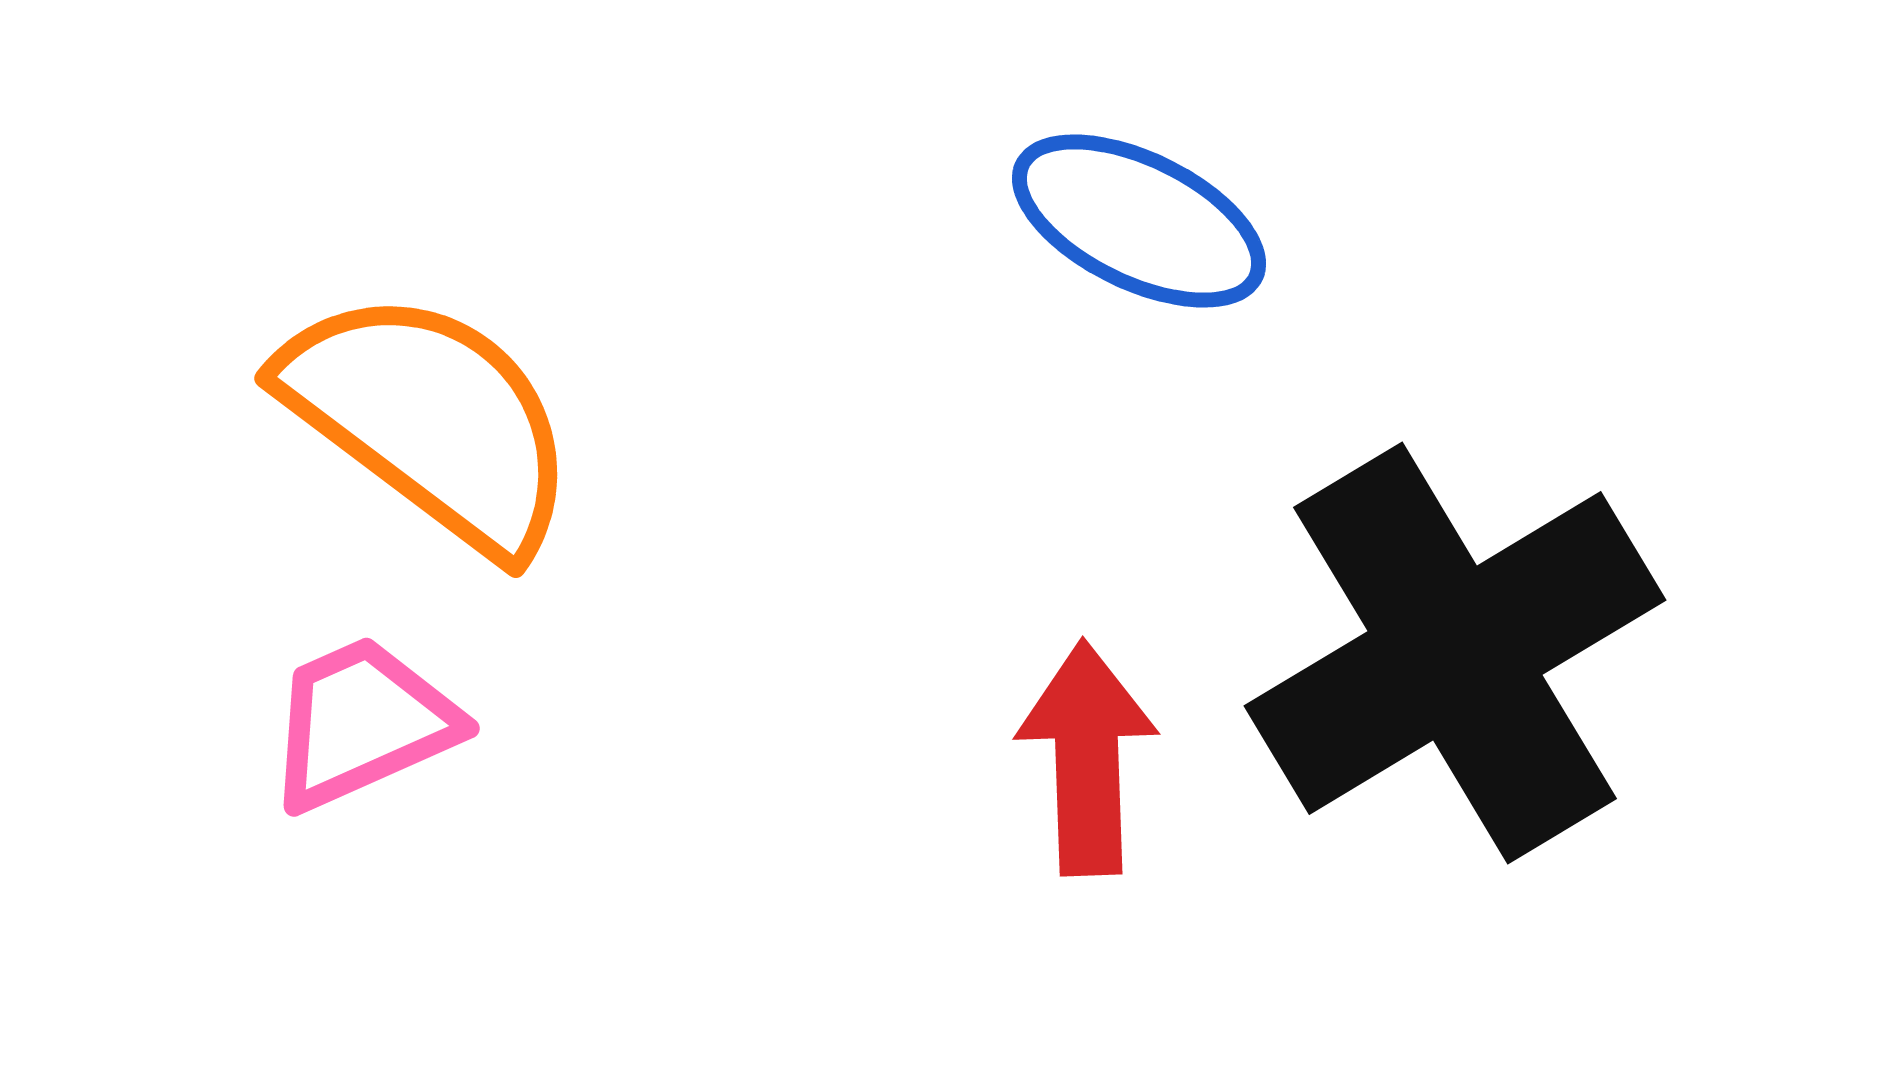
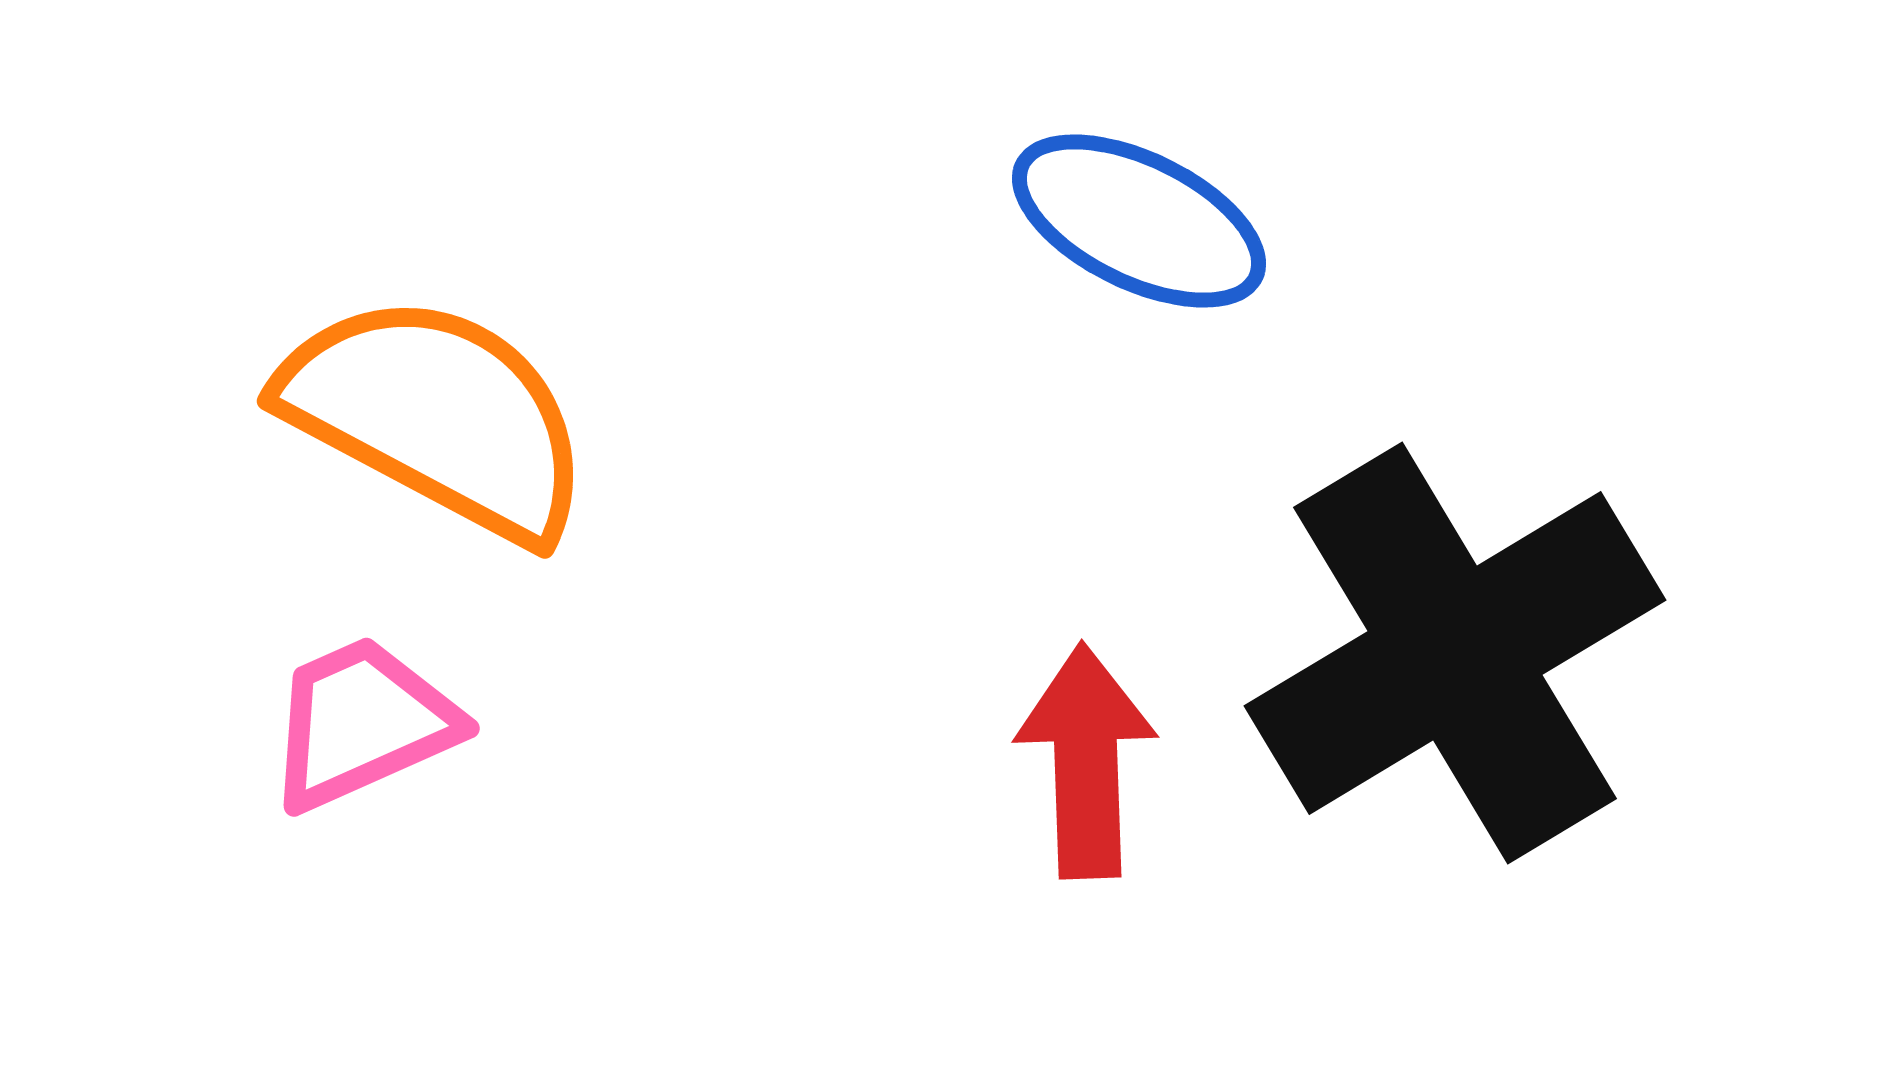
orange semicircle: moved 7 px right, 4 px up; rotated 9 degrees counterclockwise
red arrow: moved 1 px left, 3 px down
